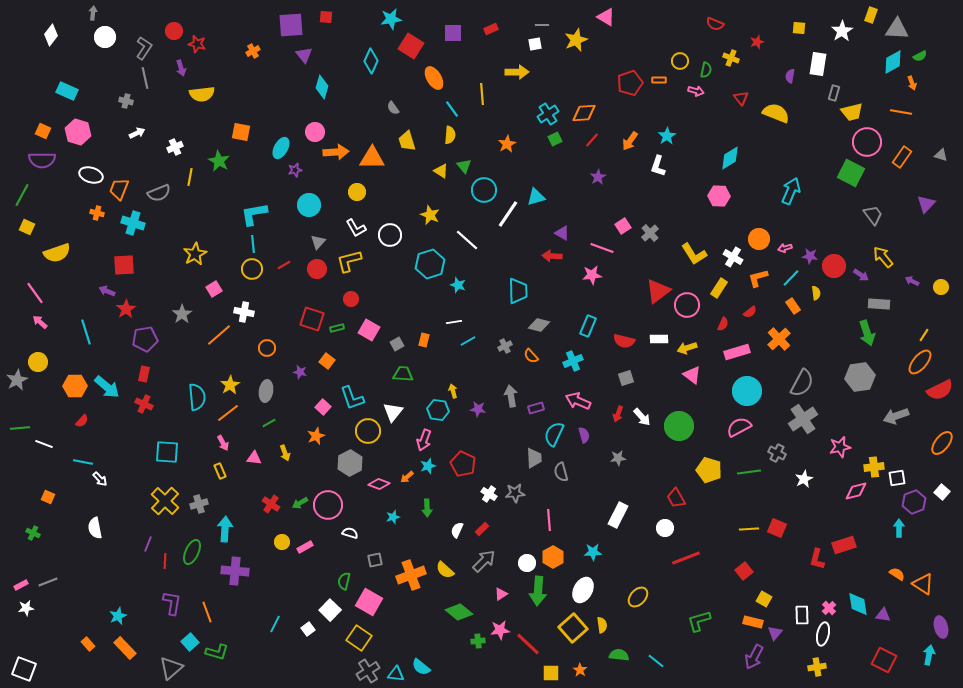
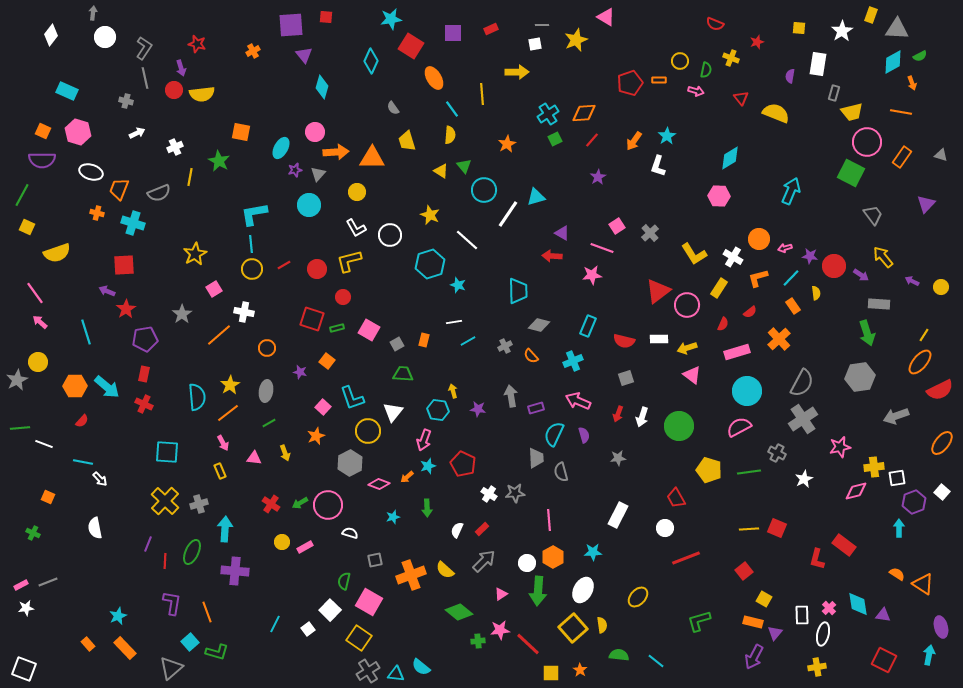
red circle at (174, 31): moved 59 px down
orange arrow at (630, 141): moved 4 px right
white ellipse at (91, 175): moved 3 px up
pink square at (623, 226): moved 6 px left
gray triangle at (318, 242): moved 68 px up
cyan line at (253, 244): moved 2 px left
red circle at (351, 299): moved 8 px left, 2 px up
white arrow at (642, 417): rotated 60 degrees clockwise
gray trapezoid at (534, 458): moved 2 px right
red rectangle at (844, 545): rotated 55 degrees clockwise
